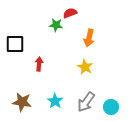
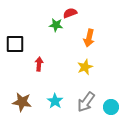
yellow star: rotated 21 degrees clockwise
